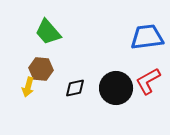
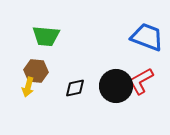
green trapezoid: moved 2 px left, 4 px down; rotated 44 degrees counterclockwise
blue trapezoid: rotated 28 degrees clockwise
brown hexagon: moved 5 px left, 2 px down
red L-shape: moved 7 px left
black circle: moved 2 px up
